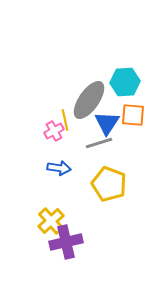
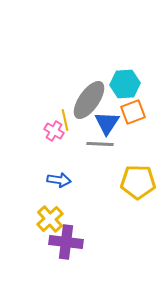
cyan hexagon: moved 2 px down
orange square: moved 3 px up; rotated 25 degrees counterclockwise
pink cross: rotated 30 degrees counterclockwise
gray line: moved 1 px right, 1 px down; rotated 20 degrees clockwise
blue arrow: moved 12 px down
yellow pentagon: moved 29 px right, 2 px up; rotated 20 degrees counterclockwise
yellow cross: moved 1 px left, 2 px up
purple cross: rotated 20 degrees clockwise
